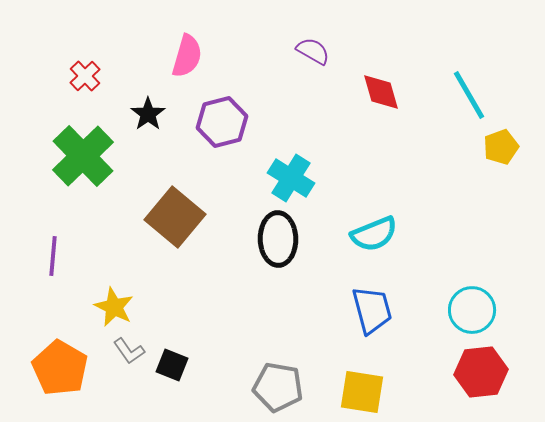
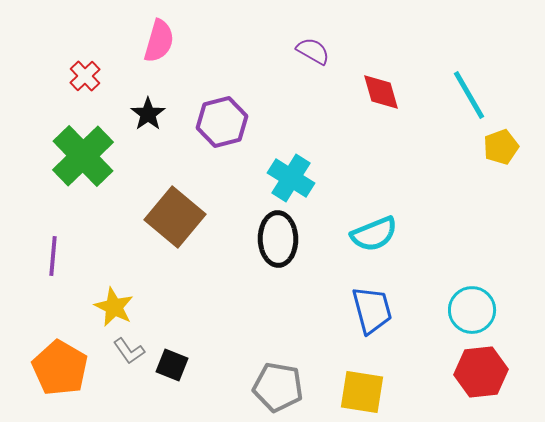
pink semicircle: moved 28 px left, 15 px up
